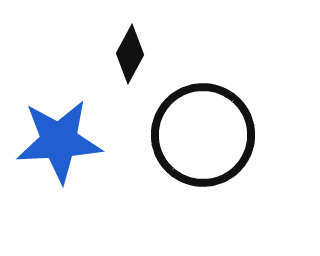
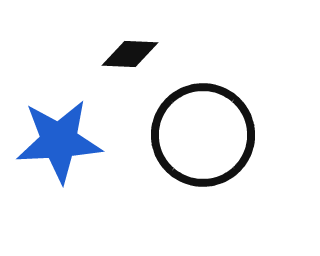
black diamond: rotated 64 degrees clockwise
